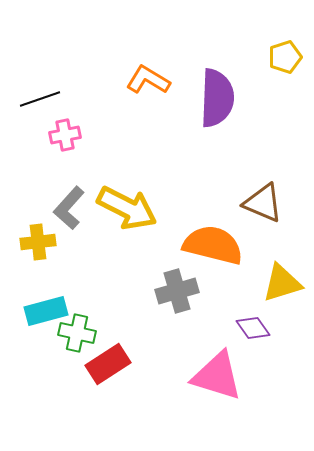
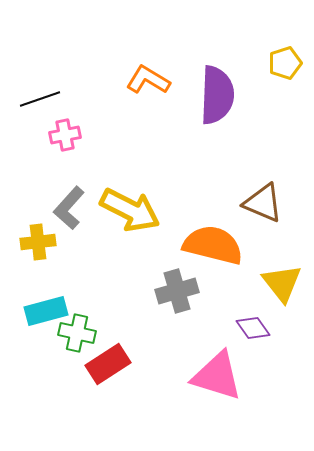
yellow pentagon: moved 6 px down
purple semicircle: moved 3 px up
yellow arrow: moved 3 px right, 2 px down
yellow triangle: rotated 51 degrees counterclockwise
